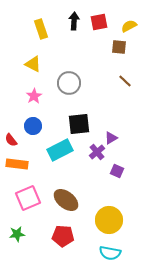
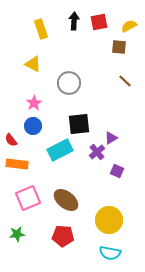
pink star: moved 7 px down
